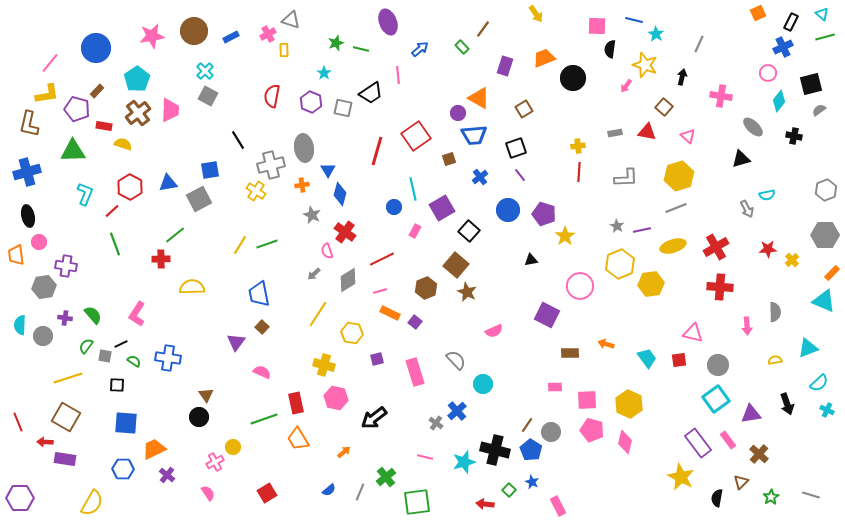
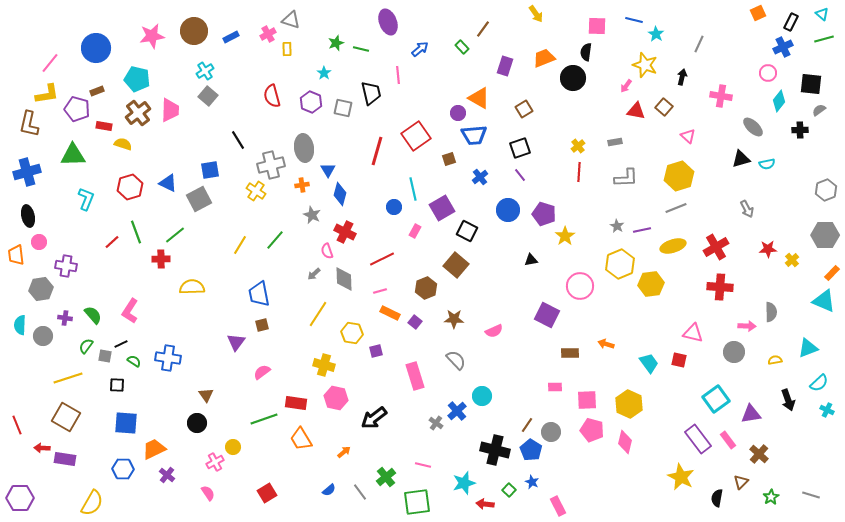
green line at (825, 37): moved 1 px left, 2 px down
black semicircle at (610, 49): moved 24 px left, 3 px down
yellow rectangle at (284, 50): moved 3 px right, 1 px up
cyan cross at (205, 71): rotated 12 degrees clockwise
cyan pentagon at (137, 79): rotated 25 degrees counterclockwise
black square at (811, 84): rotated 20 degrees clockwise
brown rectangle at (97, 91): rotated 24 degrees clockwise
black trapezoid at (371, 93): rotated 70 degrees counterclockwise
gray square at (208, 96): rotated 12 degrees clockwise
red semicircle at (272, 96): rotated 25 degrees counterclockwise
red triangle at (647, 132): moved 11 px left, 21 px up
gray rectangle at (615, 133): moved 9 px down
black cross at (794, 136): moved 6 px right, 6 px up; rotated 14 degrees counterclockwise
yellow cross at (578, 146): rotated 32 degrees counterclockwise
black square at (516, 148): moved 4 px right
green triangle at (73, 151): moved 4 px down
blue triangle at (168, 183): rotated 36 degrees clockwise
red hexagon at (130, 187): rotated 15 degrees clockwise
cyan L-shape at (85, 194): moved 1 px right, 5 px down
cyan semicircle at (767, 195): moved 31 px up
red line at (112, 211): moved 31 px down
black square at (469, 231): moved 2 px left; rotated 15 degrees counterclockwise
red cross at (345, 232): rotated 10 degrees counterclockwise
green line at (115, 244): moved 21 px right, 12 px up
green line at (267, 244): moved 8 px right, 4 px up; rotated 30 degrees counterclockwise
gray diamond at (348, 280): moved 4 px left, 1 px up; rotated 60 degrees counterclockwise
gray hexagon at (44, 287): moved 3 px left, 2 px down
brown star at (467, 292): moved 13 px left, 27 px down; rotated 24 degrees counterclockwise
gray semicircle at (775, 312): moved 4 px left
pink L-shape at (137, 314): moved 7 px left, 3 px up
pink arrow at (747, 326): rotated 84 degrees counterclockwise
brown square at (262, 327): moved 2 px up; rotated 32 degrees clockwise
cyan trapezoid at (647, 358): moved 2 px right, 5 px down
purple square at (377, 359): moved 1 px left, 8 px up
red square at (679, 360): rotated 21 degrees clockwise
gray circle at (718, 365): moved 16 px right, 13 px up
pink semicircle at (262, 372): rotated 60 degrees counterclockwise
pink rectangle at (415, 372): moved 4 px down
cyan circle at (483, 384): moved 1 px left, 12 px down
red rectangle at (296, 403): rotated 70 degrees counterclockwise
black arrow at (787, 404): moved 1 px right, 4 px up
black circle at (199, 417): moved 2 px left, 6 px down
red line at (18, 422): moved 1 px left, 3 px down
orange trapezoid at (298, 439): moved 3 px right
red arrow at (45, 442): moved 3 px left, 6 px down
purple rectangle at (698, 443): moved 4 px up
pink line at (425, 457): moved 2 px left, 8 px down
cyan star at (464, 462): moved 21 px down
gray line at (360, 492): rotated 60 degrees counterclockwise
